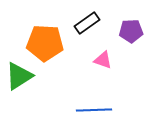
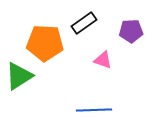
black rectangle: moved 3 px left
